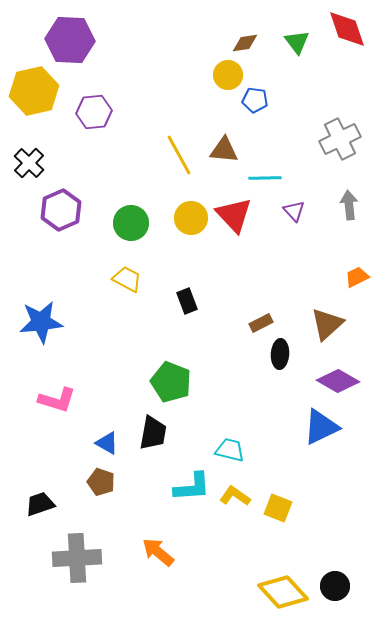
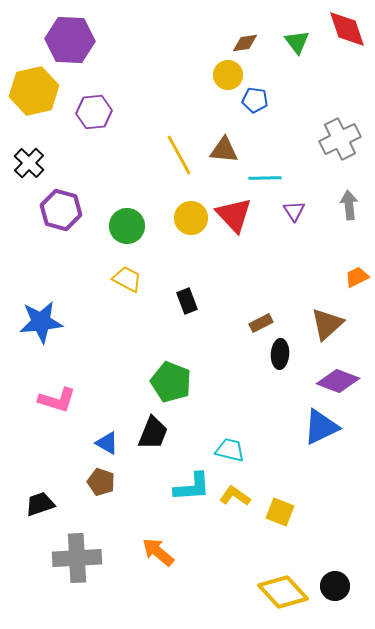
purple hexagon at (61, 210): rotated 21 degrees counterclockwise
purple triangle at (294, 211): rotated 10 degrees clockwise
green circle at (131, 223): moved 4 px left, 3 px down
purple diamond at (338, 381): rotated 9 degrees counterclockwise
black trapezoid at (153, 433): rotated 12 degrees clockwise
yellow square at (278, 508): moved 2 px right, 4 px down
